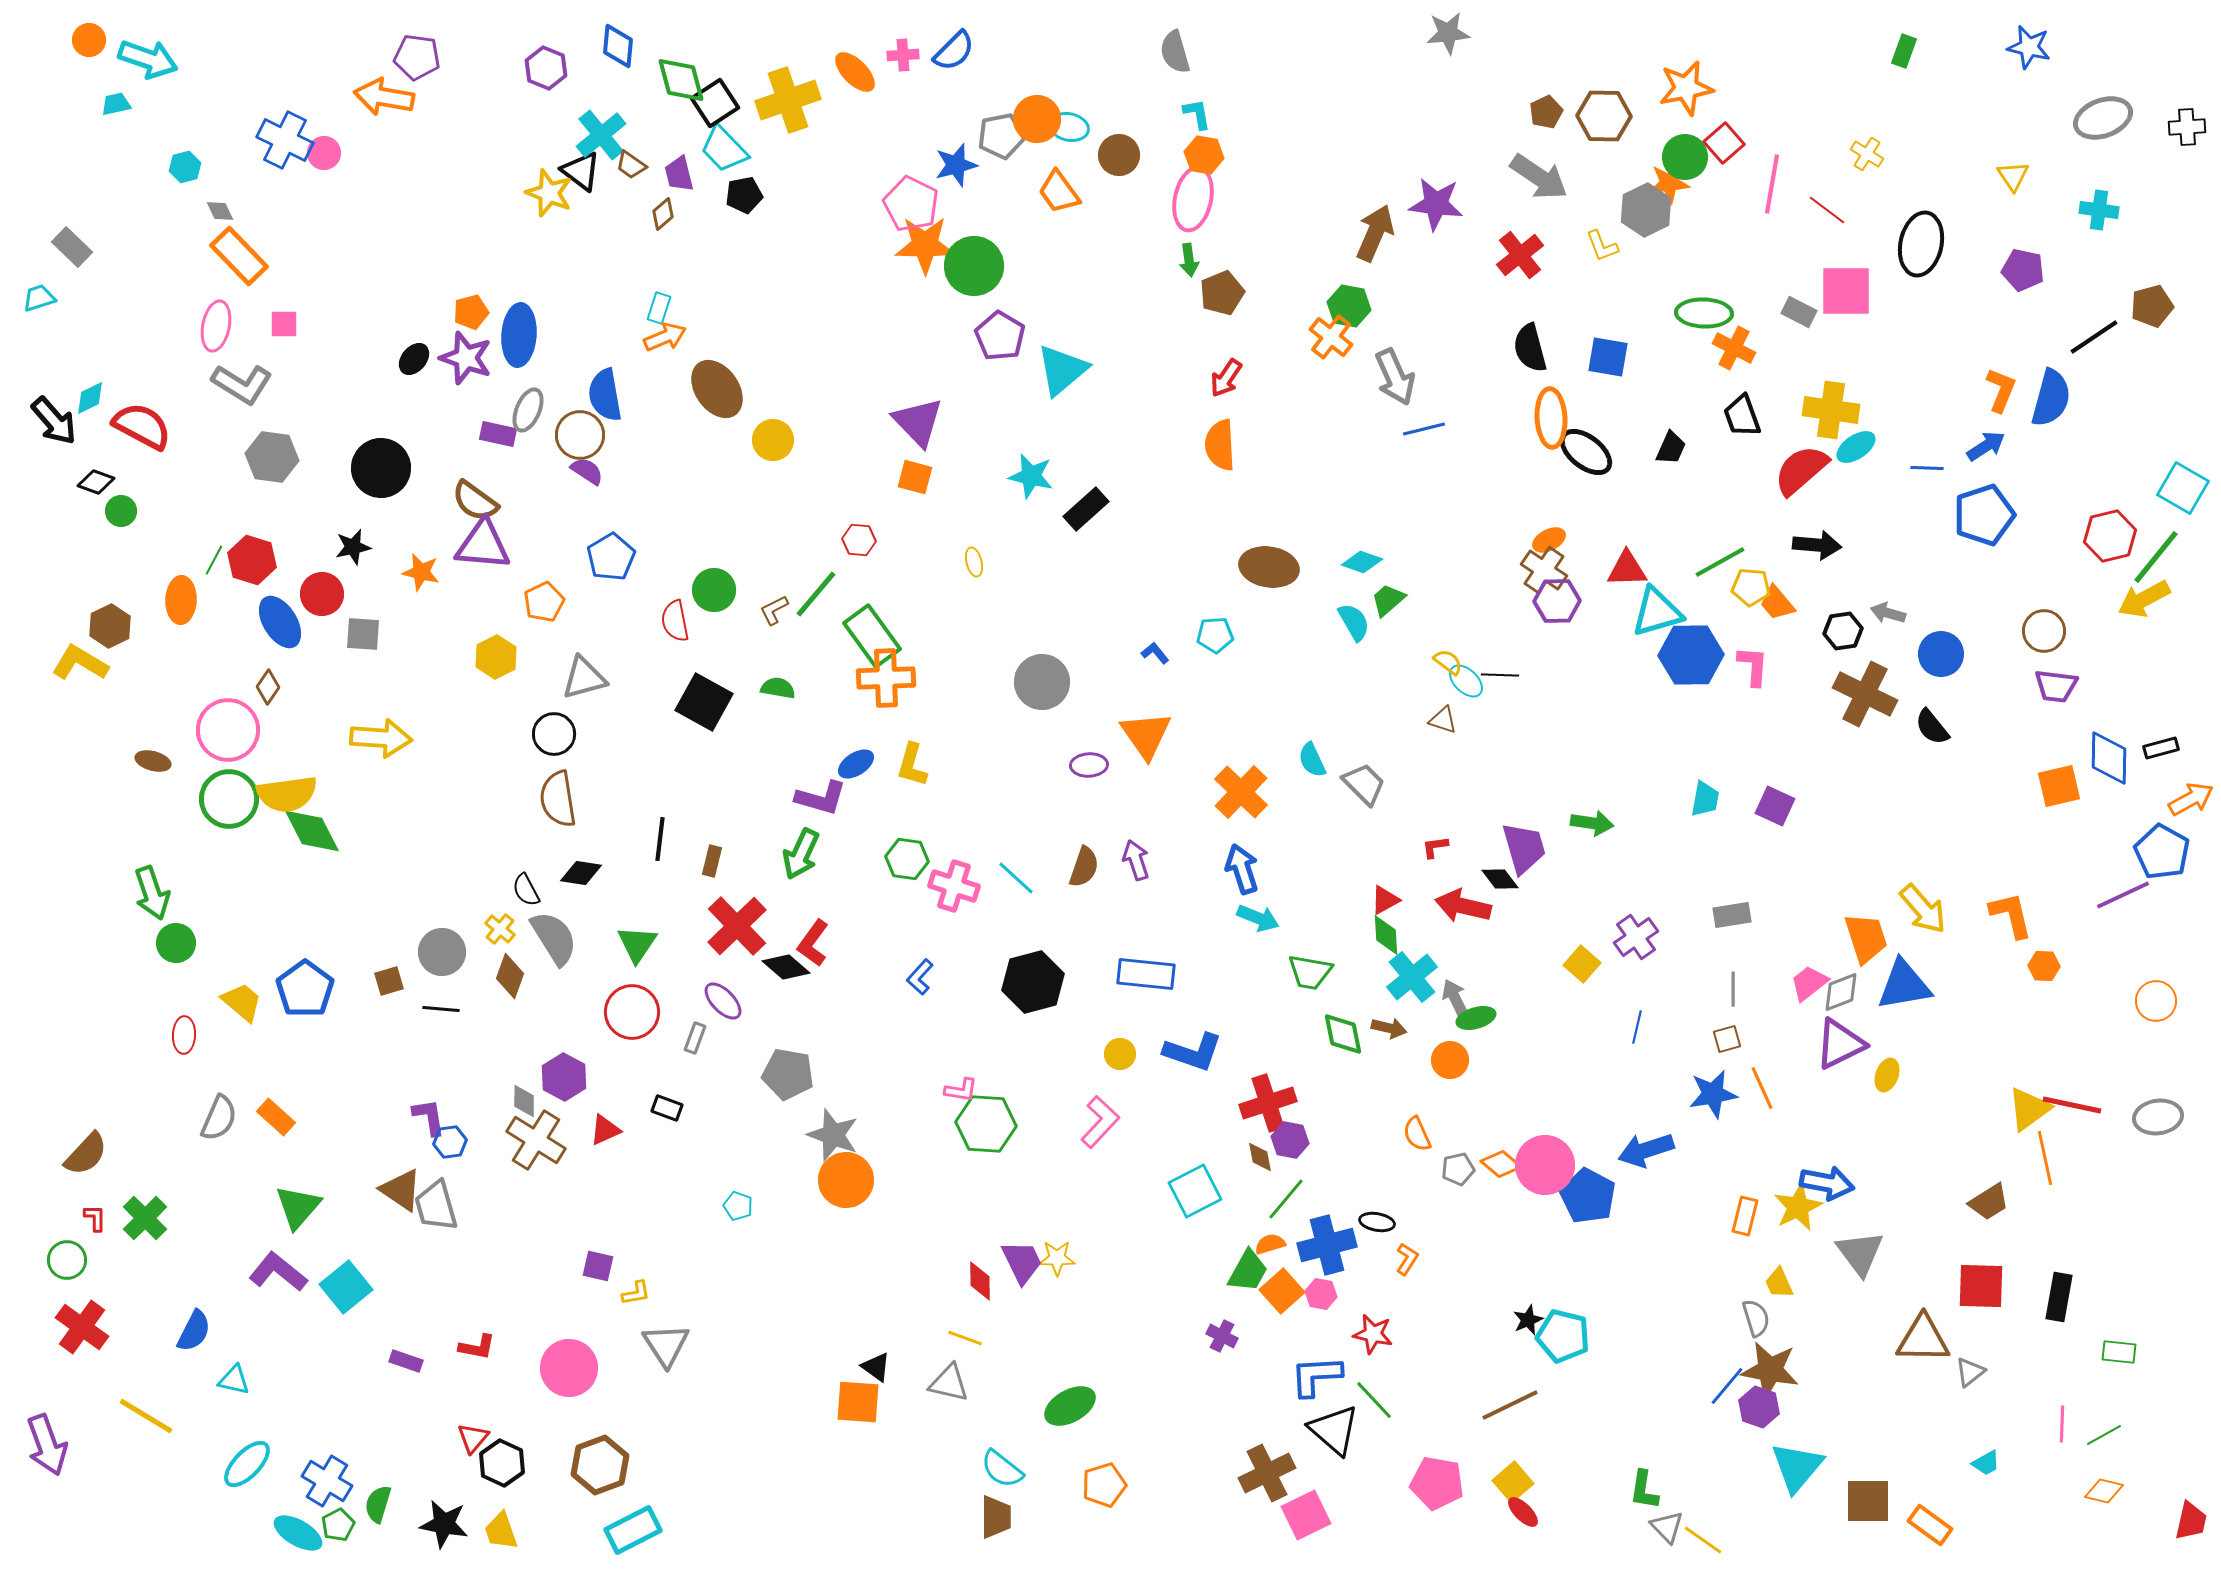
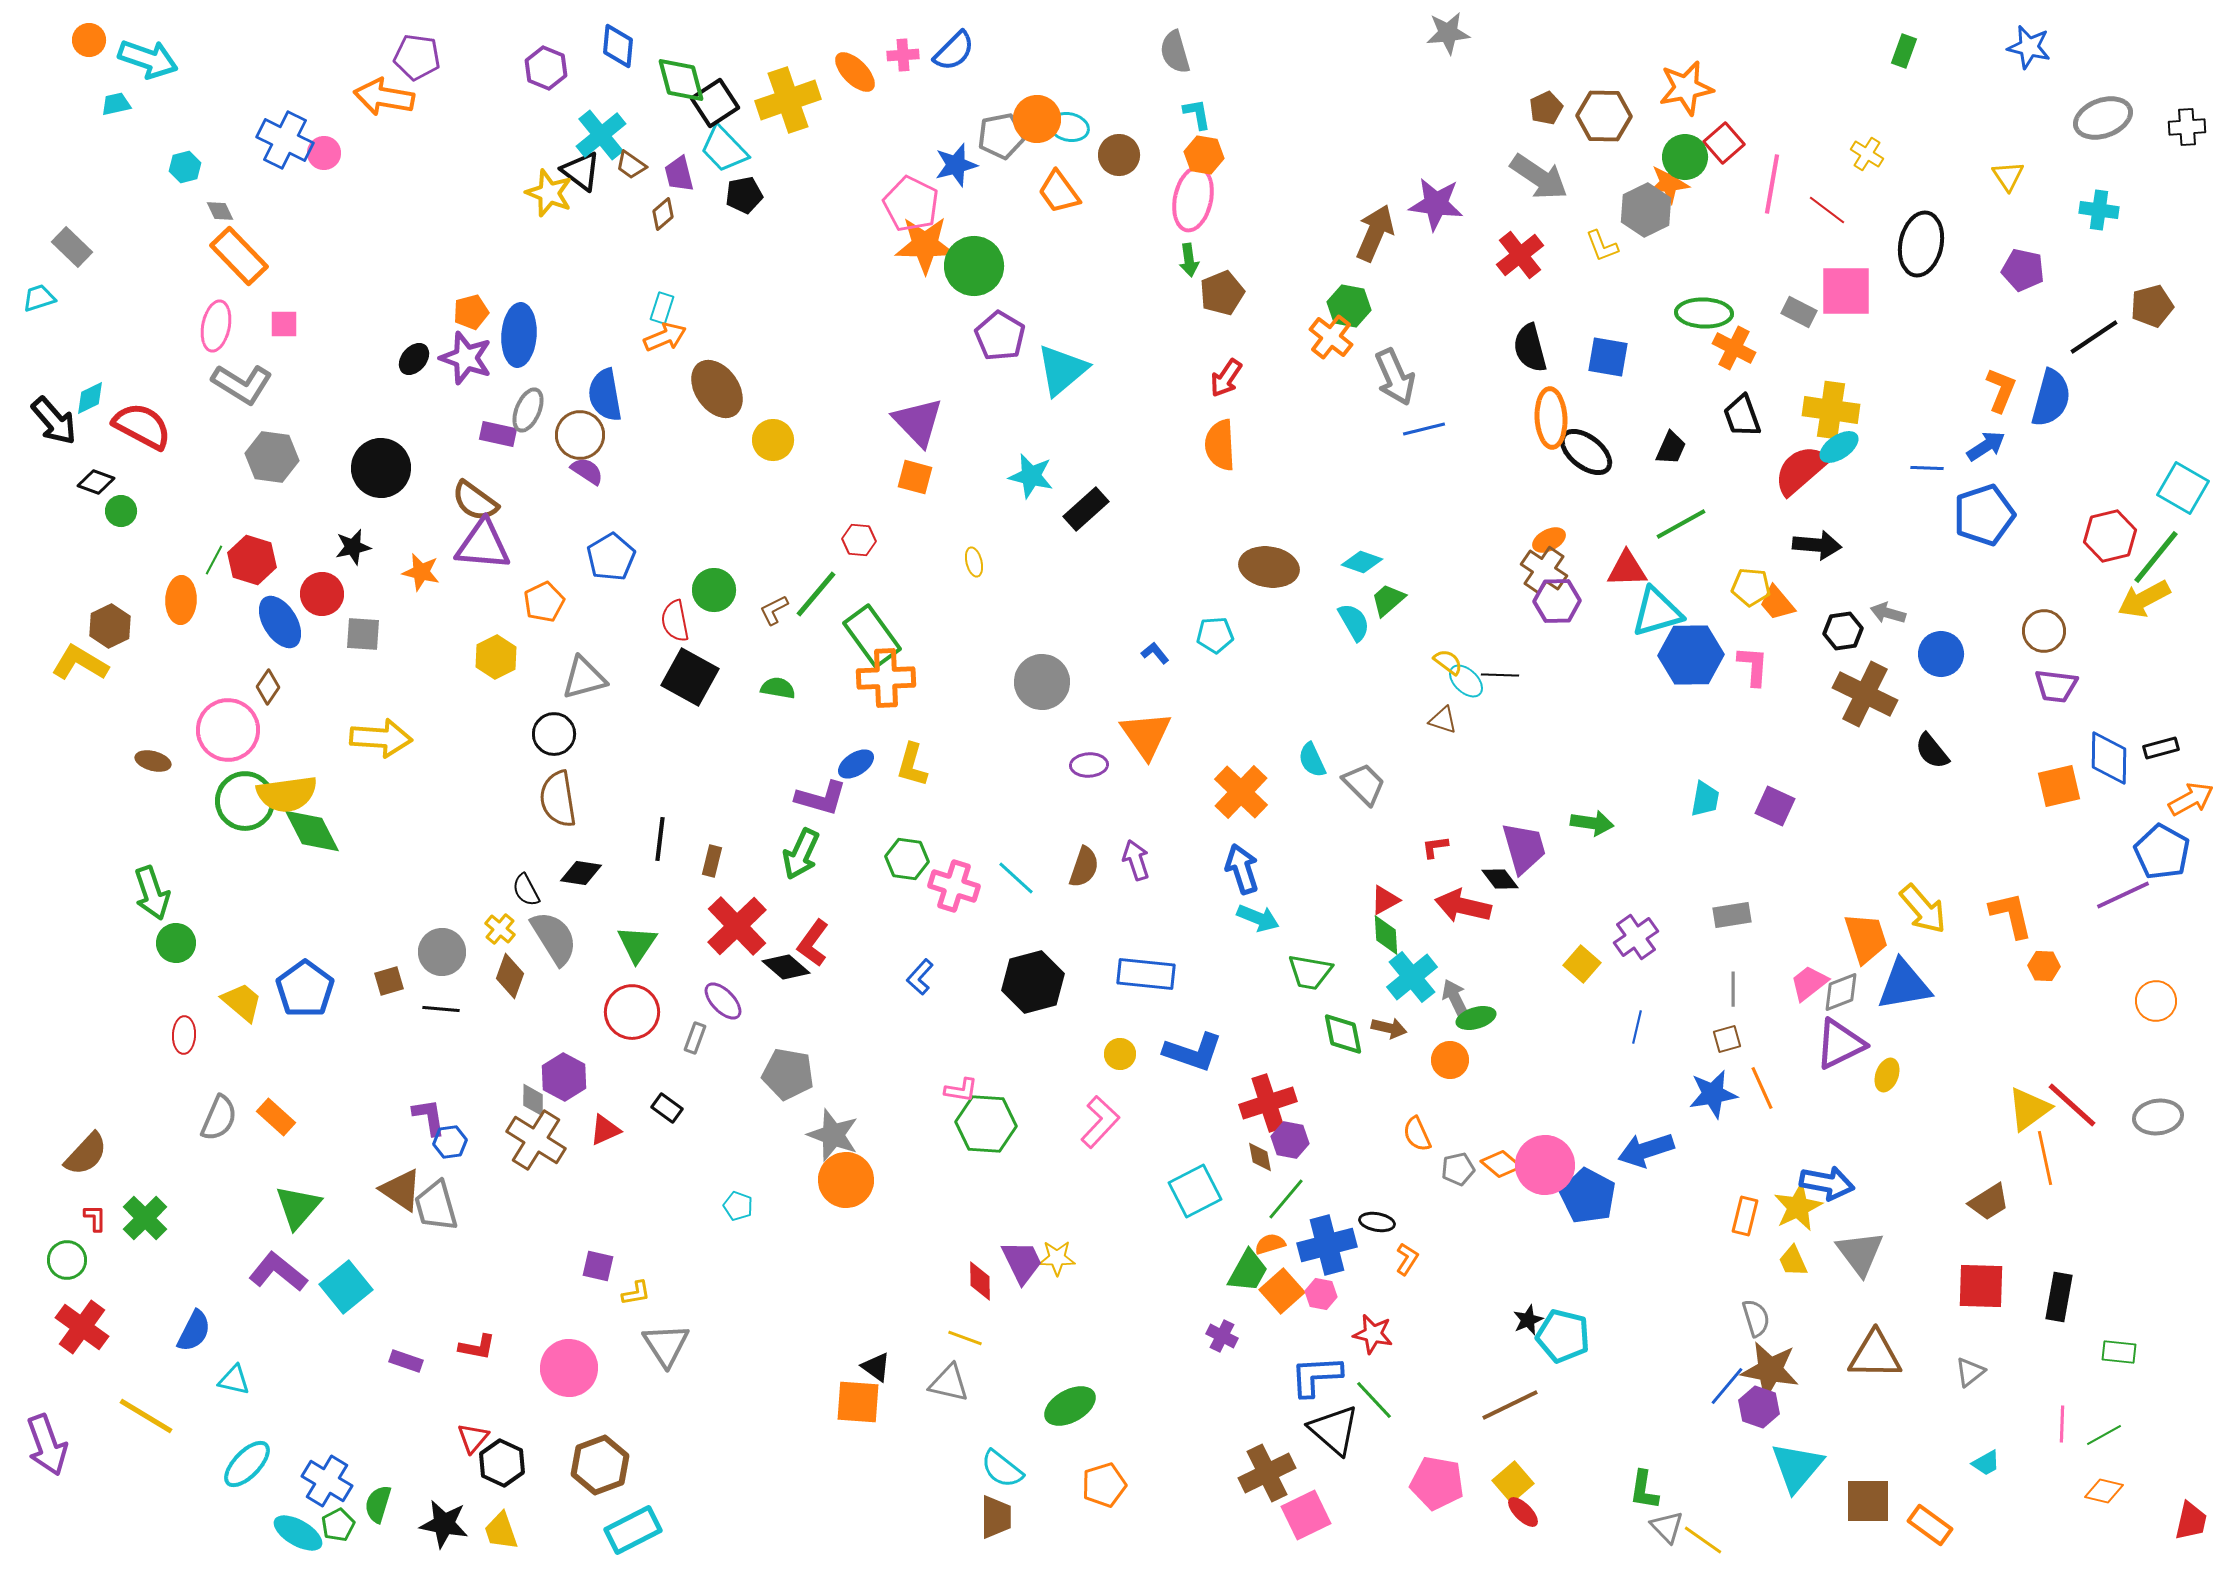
brown pentagon at (1546, 112): moved 4 px up
yellow triangle at (2013, 176): moved 5 px left
cyan rectangle at (659, 308): moved 3 px right
cyan ellipse at (1856, 447): moved 17 px left
green line at (1720, 562): moved 39 px left, 38 px up
black square at (704, 702): moved 14 px left, 25 px up
black semicircle at (1932, 727): moved 24 px down
green circle at (229, 799): moved 16 px right, 2 px down
gray diamond at (524, 1101): moved 9 px right, 1 px up
red line at (2072, 1105): rotated 30 degrees clockwise
black rectangle at (667, 1108): rotated 16 degrees clockwise
yellow trapezoid at (1779, 1283): moved 14 px right, 22 px up
brown triangle at (1923, 1339): moved 48 px left, 16 px down
